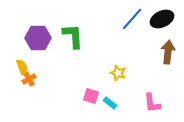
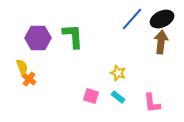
brown arrow: moved 7 px left, 10 px up
orange cross: rotated 24 degrees counterclockwise
cyan rectangle: moved 8 px right, 6 px up
